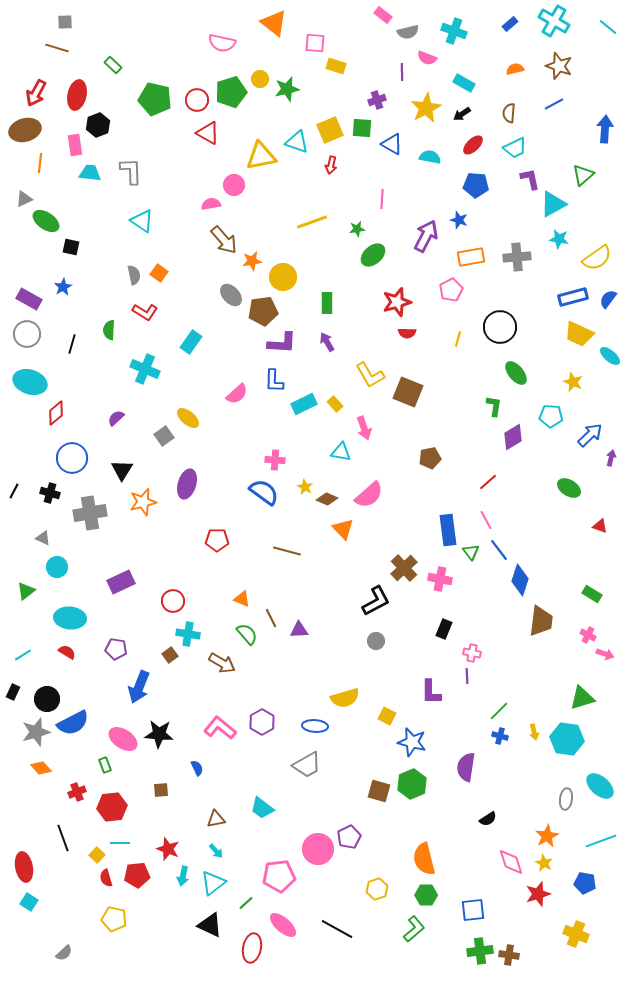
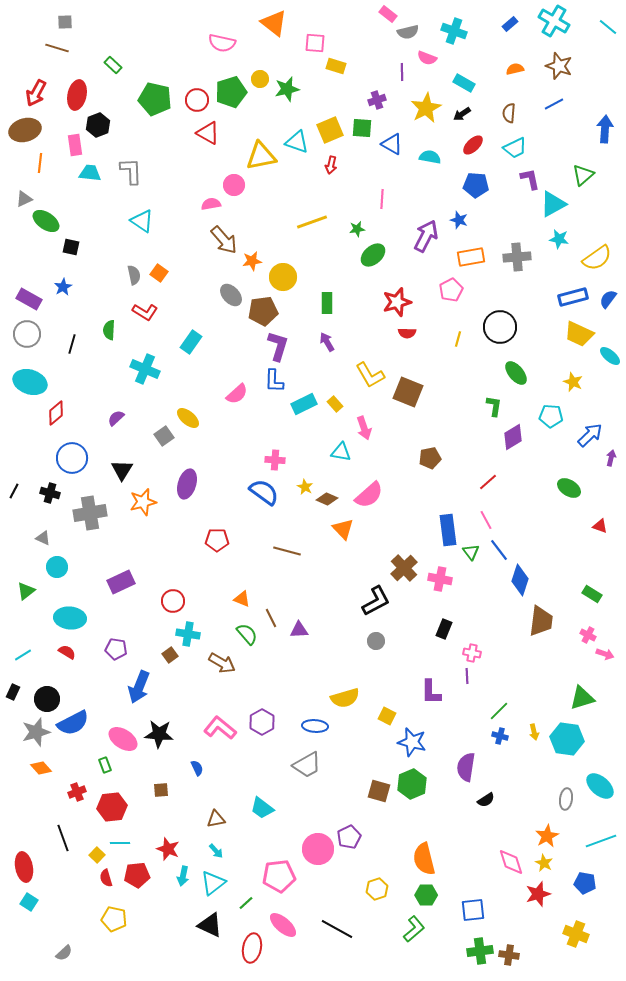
pink rectangle at (383, 15): moved 5 px right, 1 px up
purple L-shape at (282, 343): moved 4 px left, 3 px down; rotated 76 degrees counterclockwise
black semicircle at (488, 819): moved 2 px left, 19 px up
